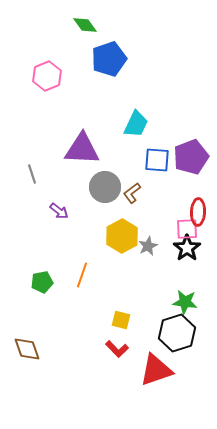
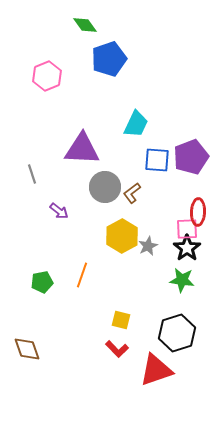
green star: moved 3 px left, 22 px up
